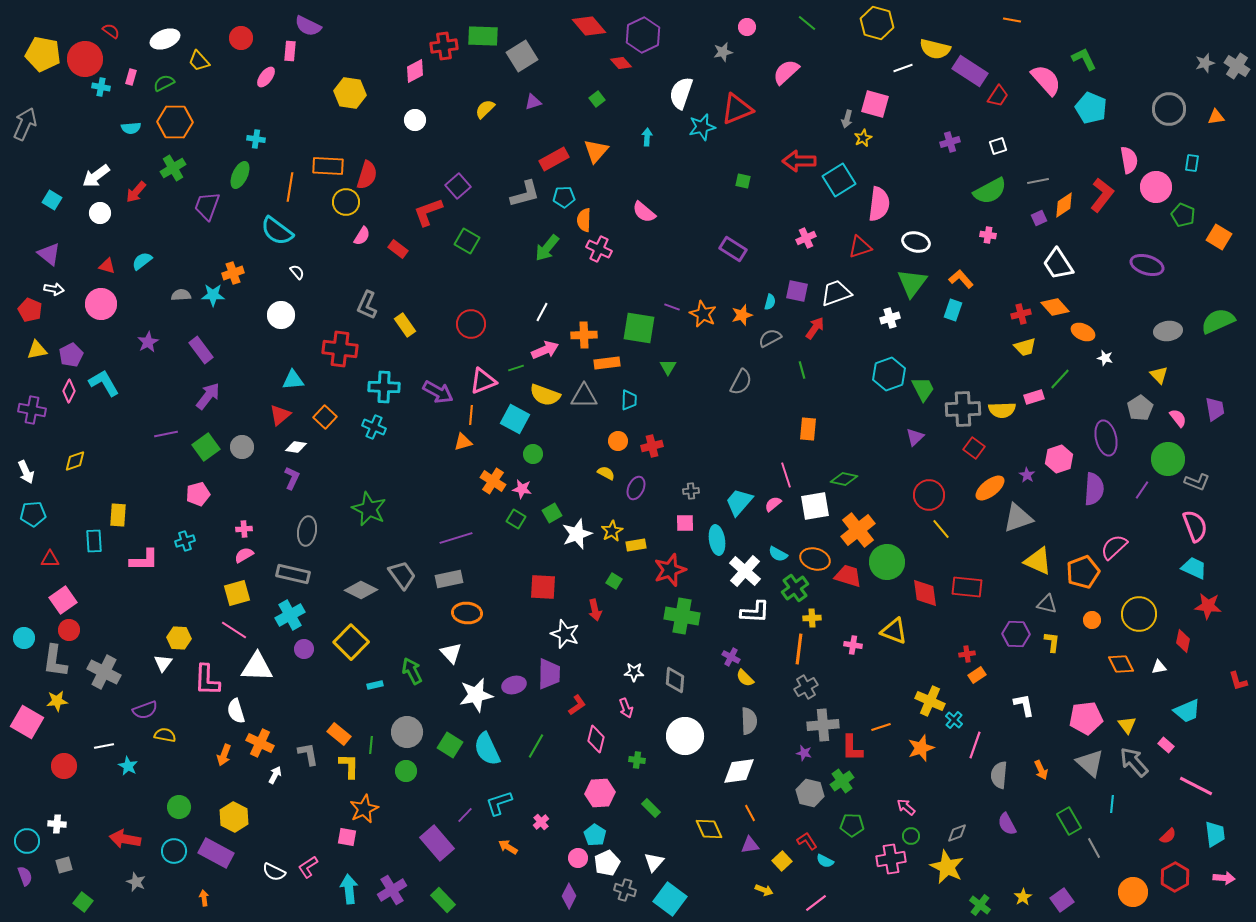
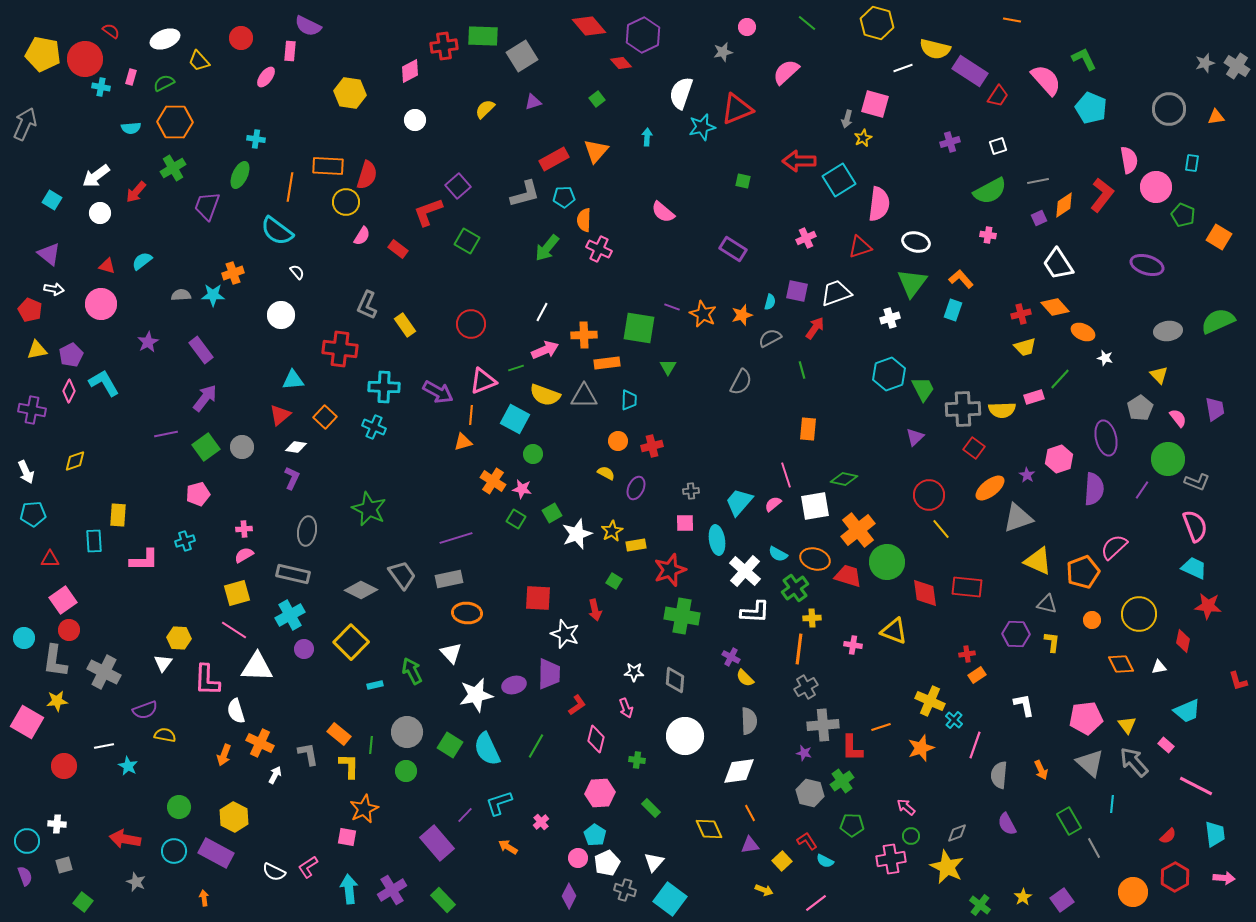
pink diamond at (415, 71): moved 5 px left
pink semicircle at (644, 212): moved 19 px right
purple arrow at (208, 396): moved 3 px left, 2 px down
red square at (543, 587): moved 5 px left, 11 px down
